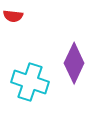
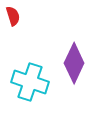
red semicircle: rotated 114 degrees counterclockwise
